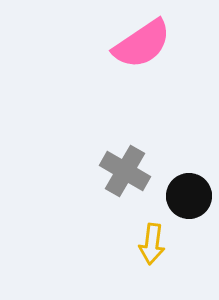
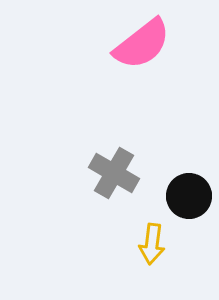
pink semicircle: rotated 4 degrees counterclockwise
gray cross: moved 11 px left, 2 px down
